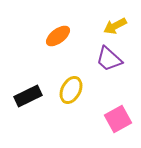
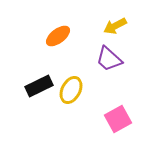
black rectangle: moved 11 px right, 10 px up
